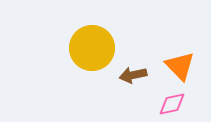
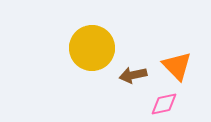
orange triangle: moved 3 px left
pink diamond: moved 8 px left
